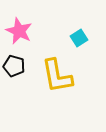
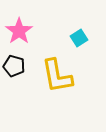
pink star: rotated 12 degrees clockwise
